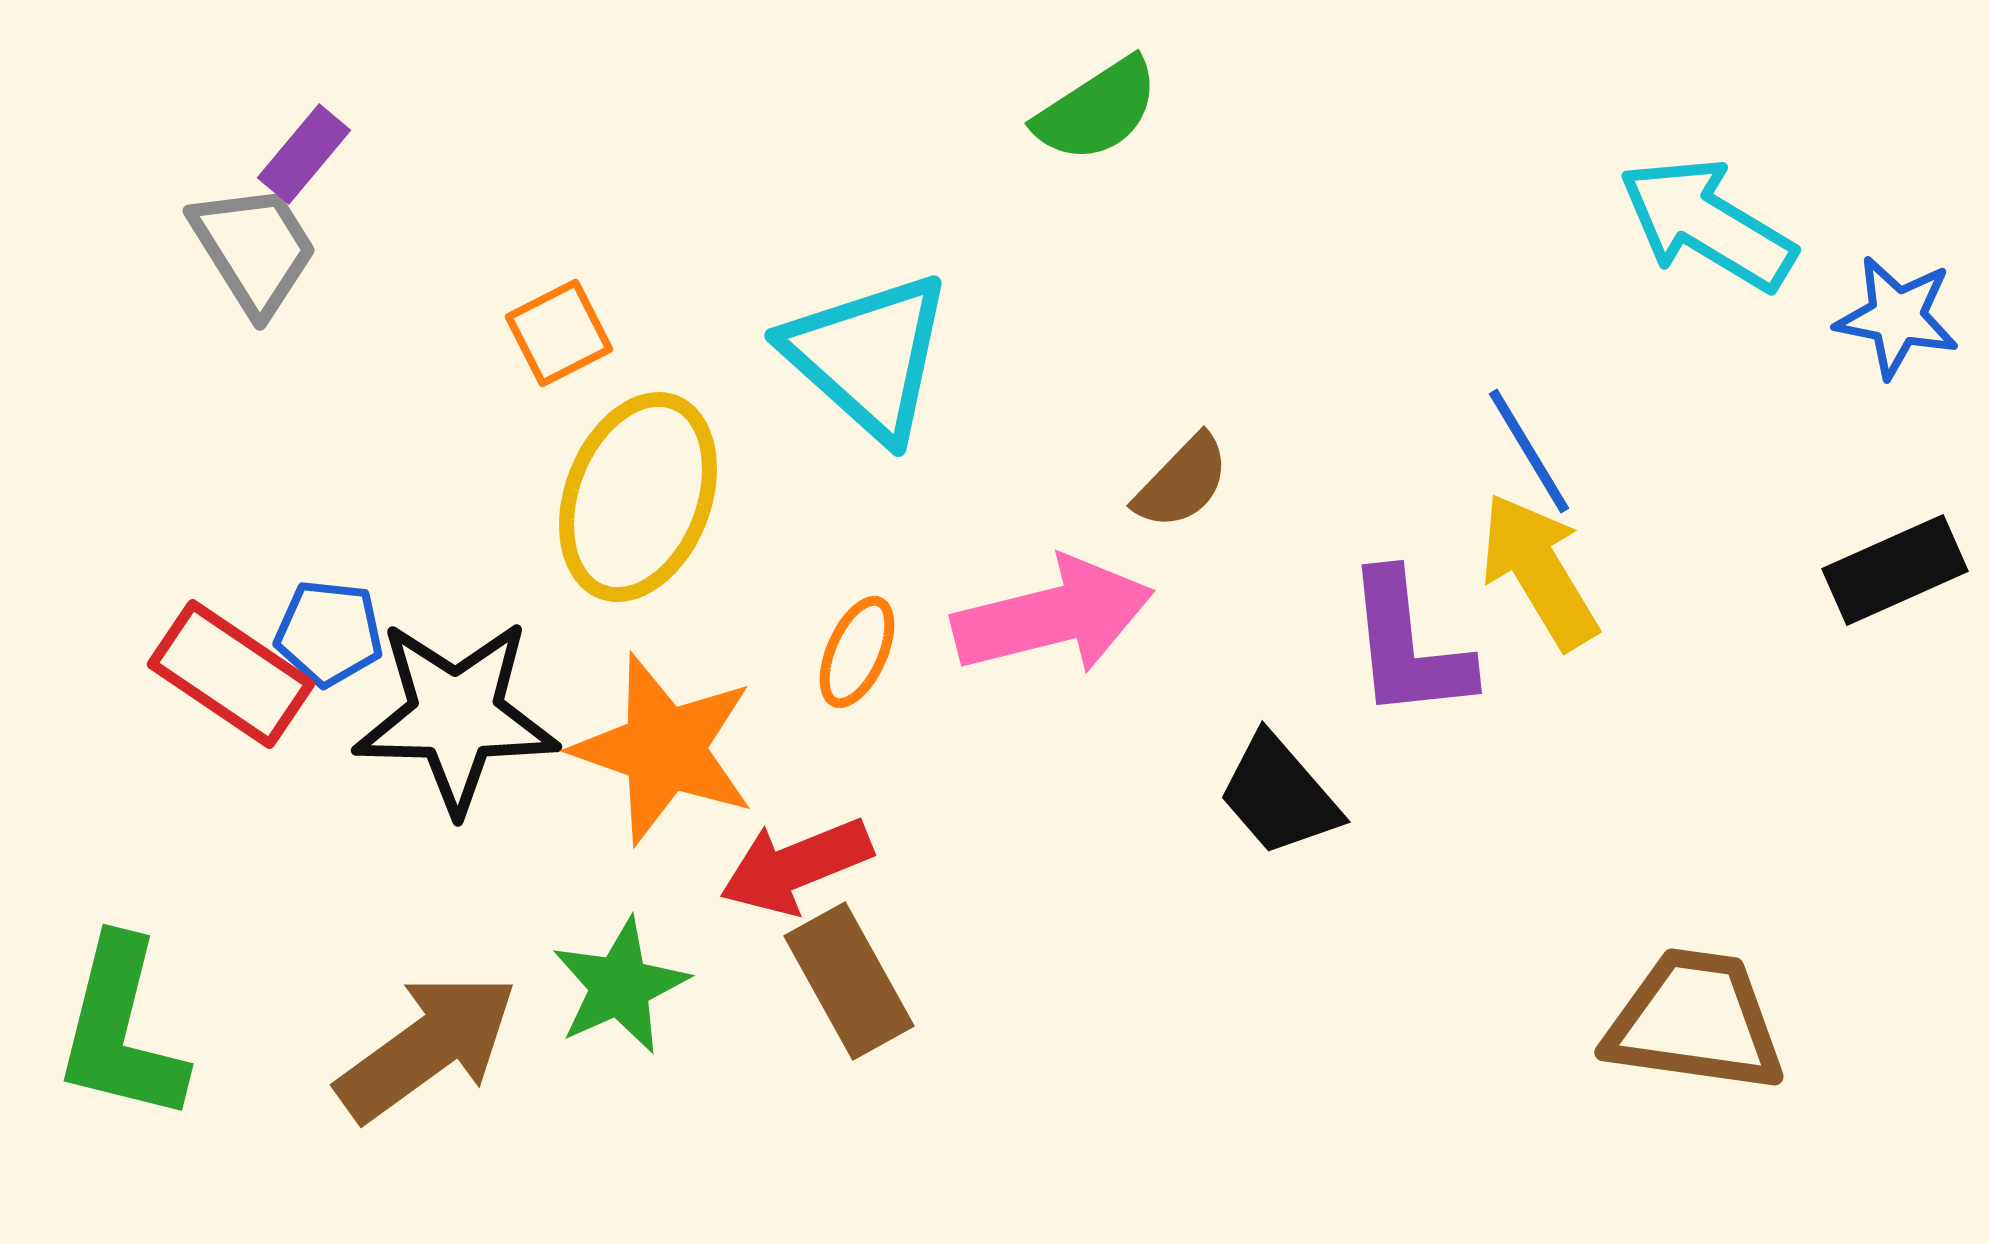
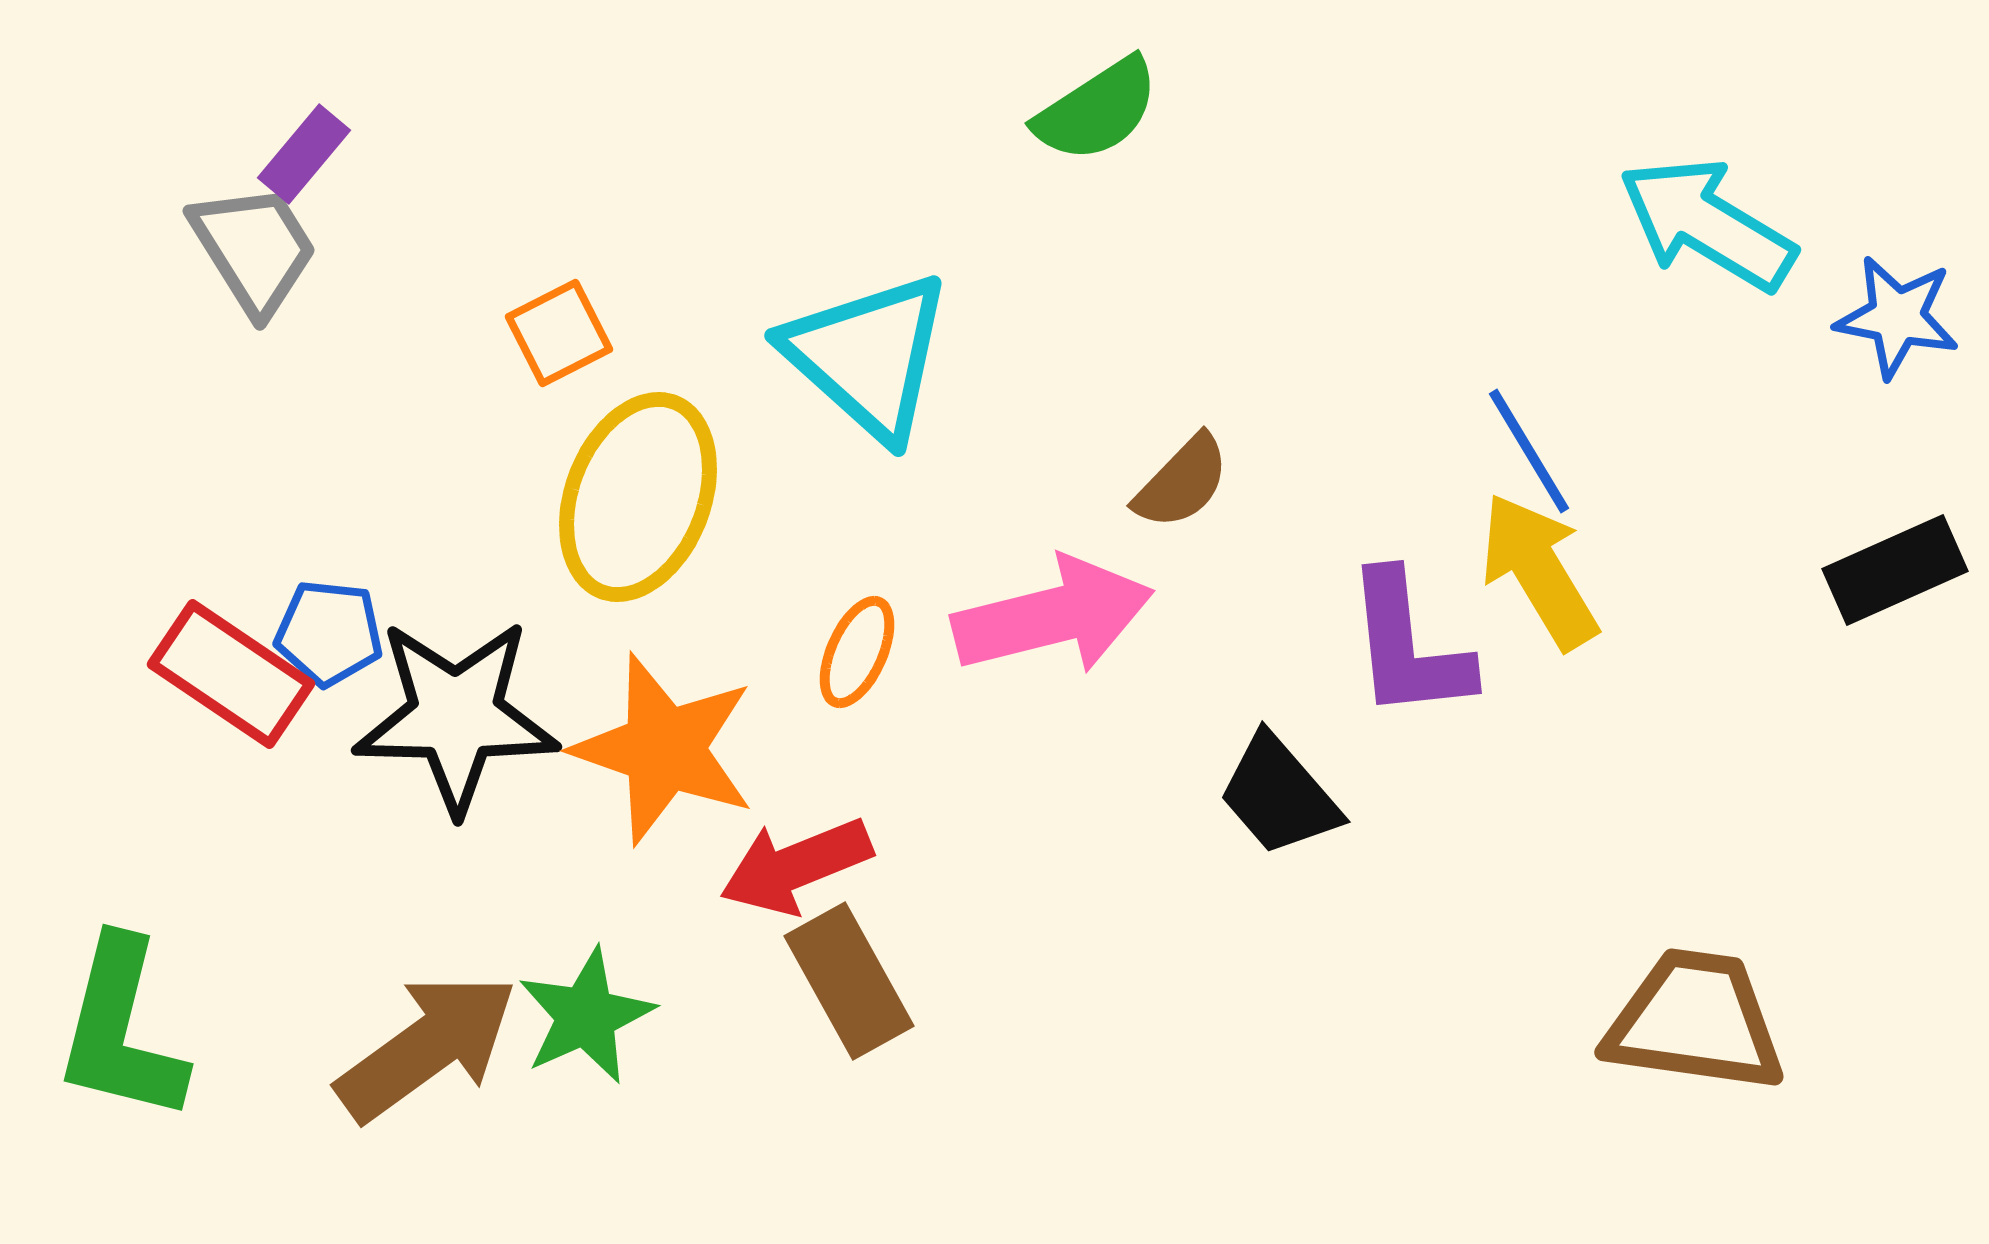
green star: moved 34 px left, 30 px down
